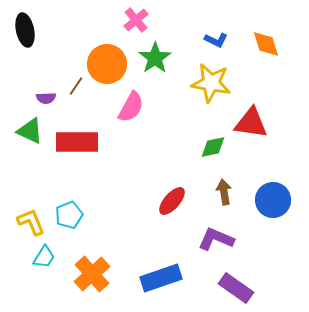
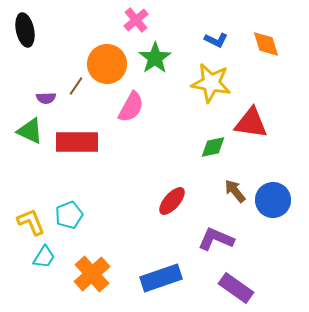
brown arrow: moved 11 px right, 1 px up; rotated 30 degrees counterclockwise
